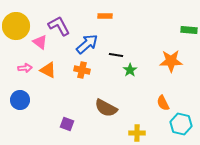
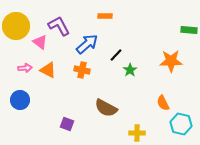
black line: rotated 56 degrees counterclockwise
